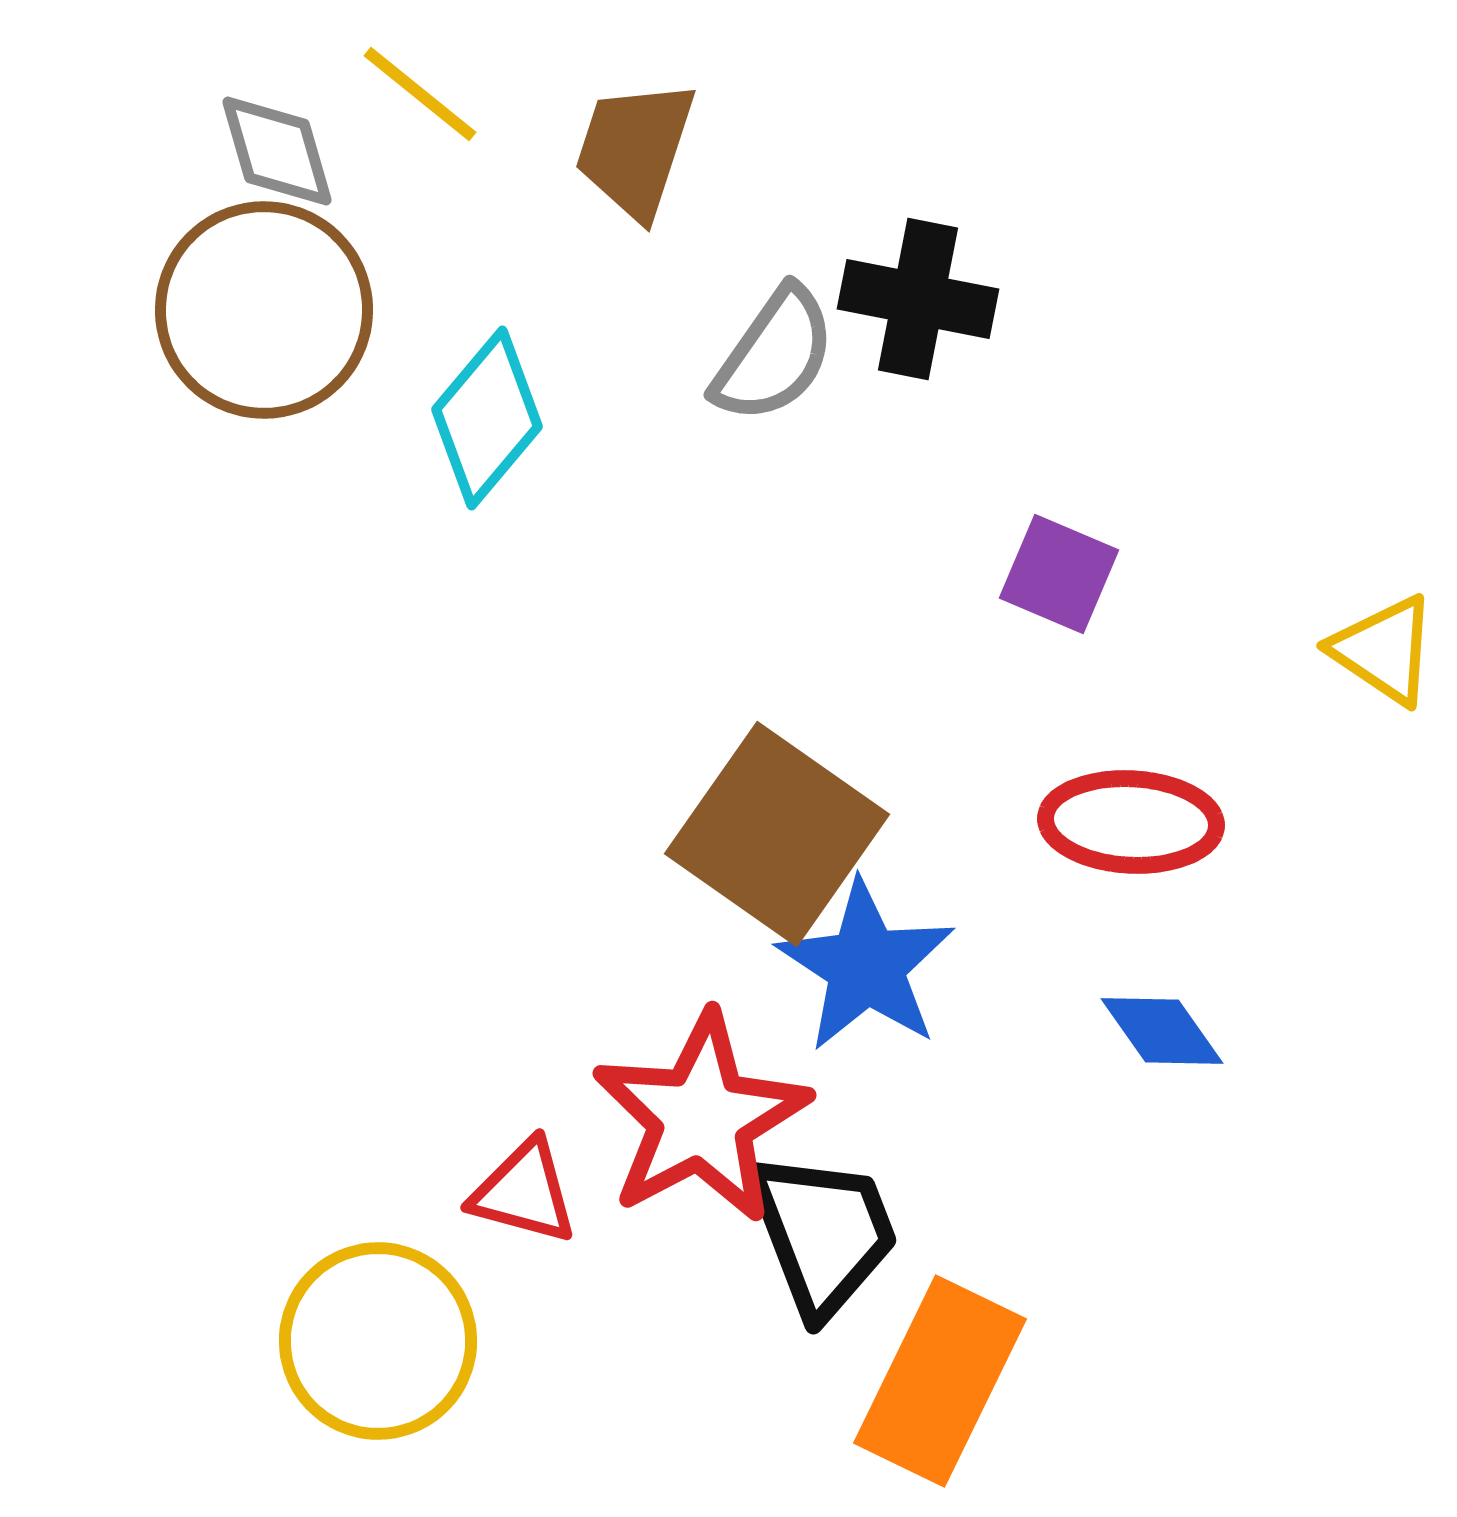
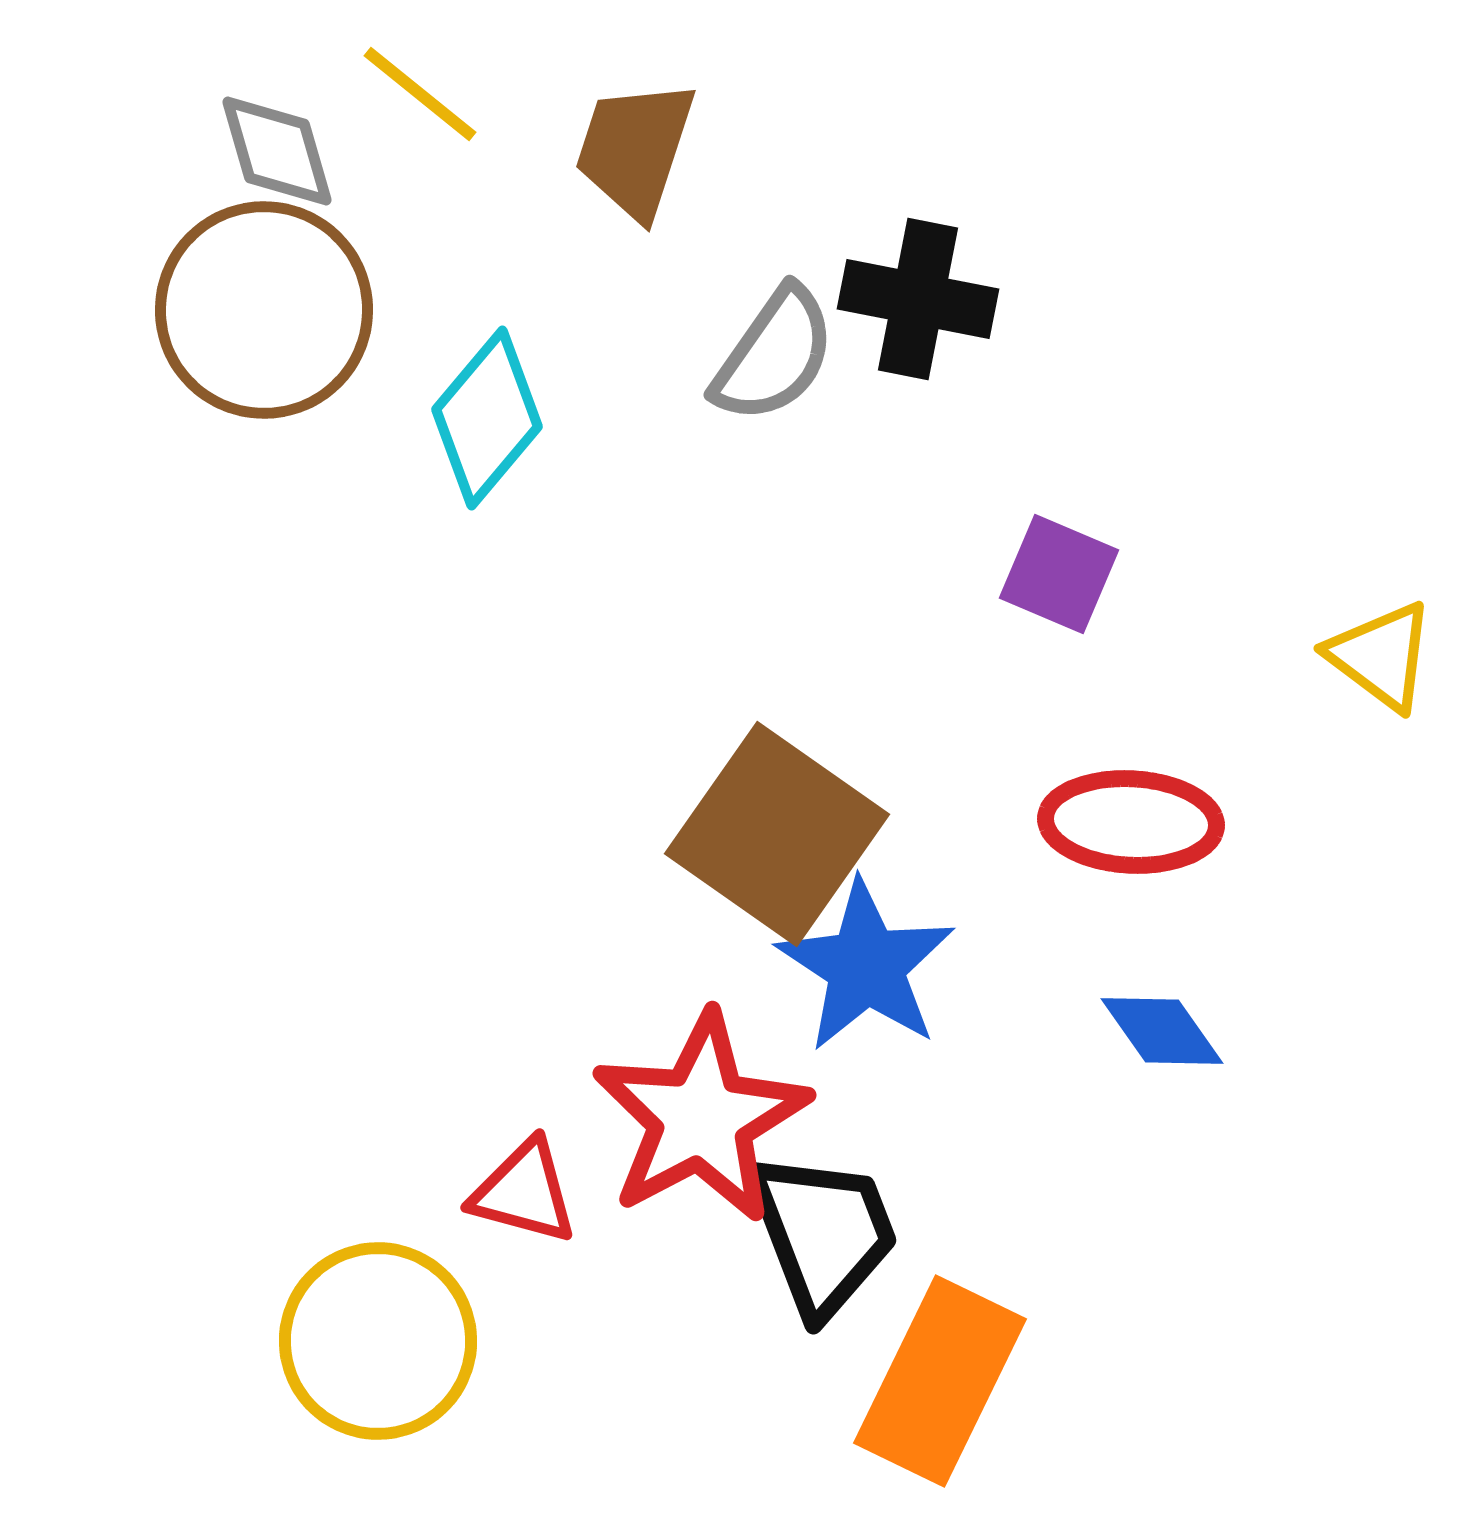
yellow triangle: moved 3 px left, 6 px down; rotated 3 degrees clockwise
